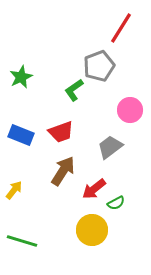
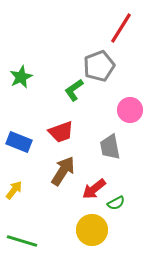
blue rectangle: moved 2 px left, 7 px down
gray trapezoid: rotated 64 degrees counterclockwise
